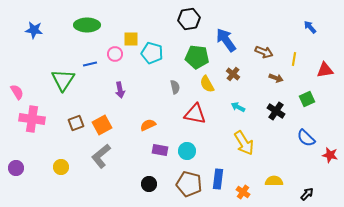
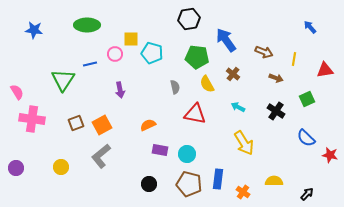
cyan circle at (187, 151): moved 3 px down
